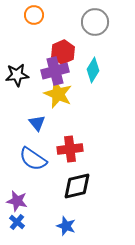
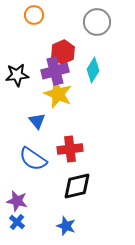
gray circle: moved 2 px right
blue triangle: moved 2 px up
